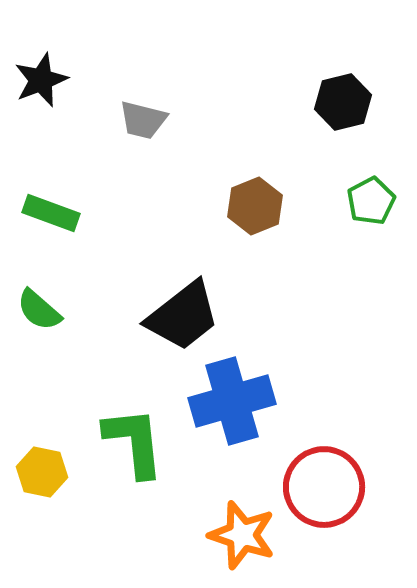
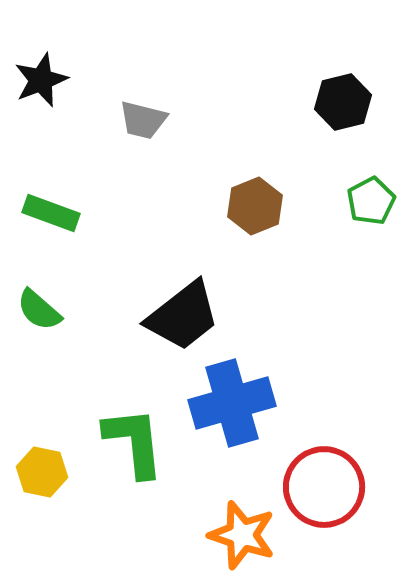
blue cross: moved 2 px down
